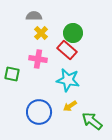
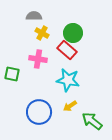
yellow cross: moved 1 px right; rotated 16 degrees counterclockwise
